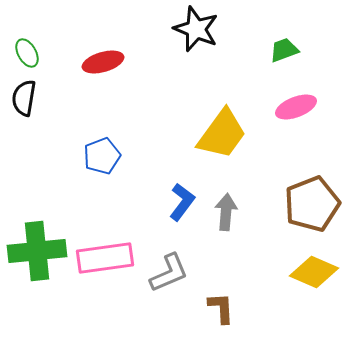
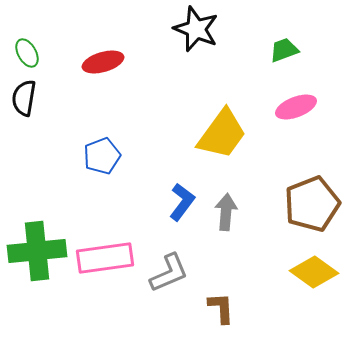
yellow diamond: rotated 12 degrees clockwise
